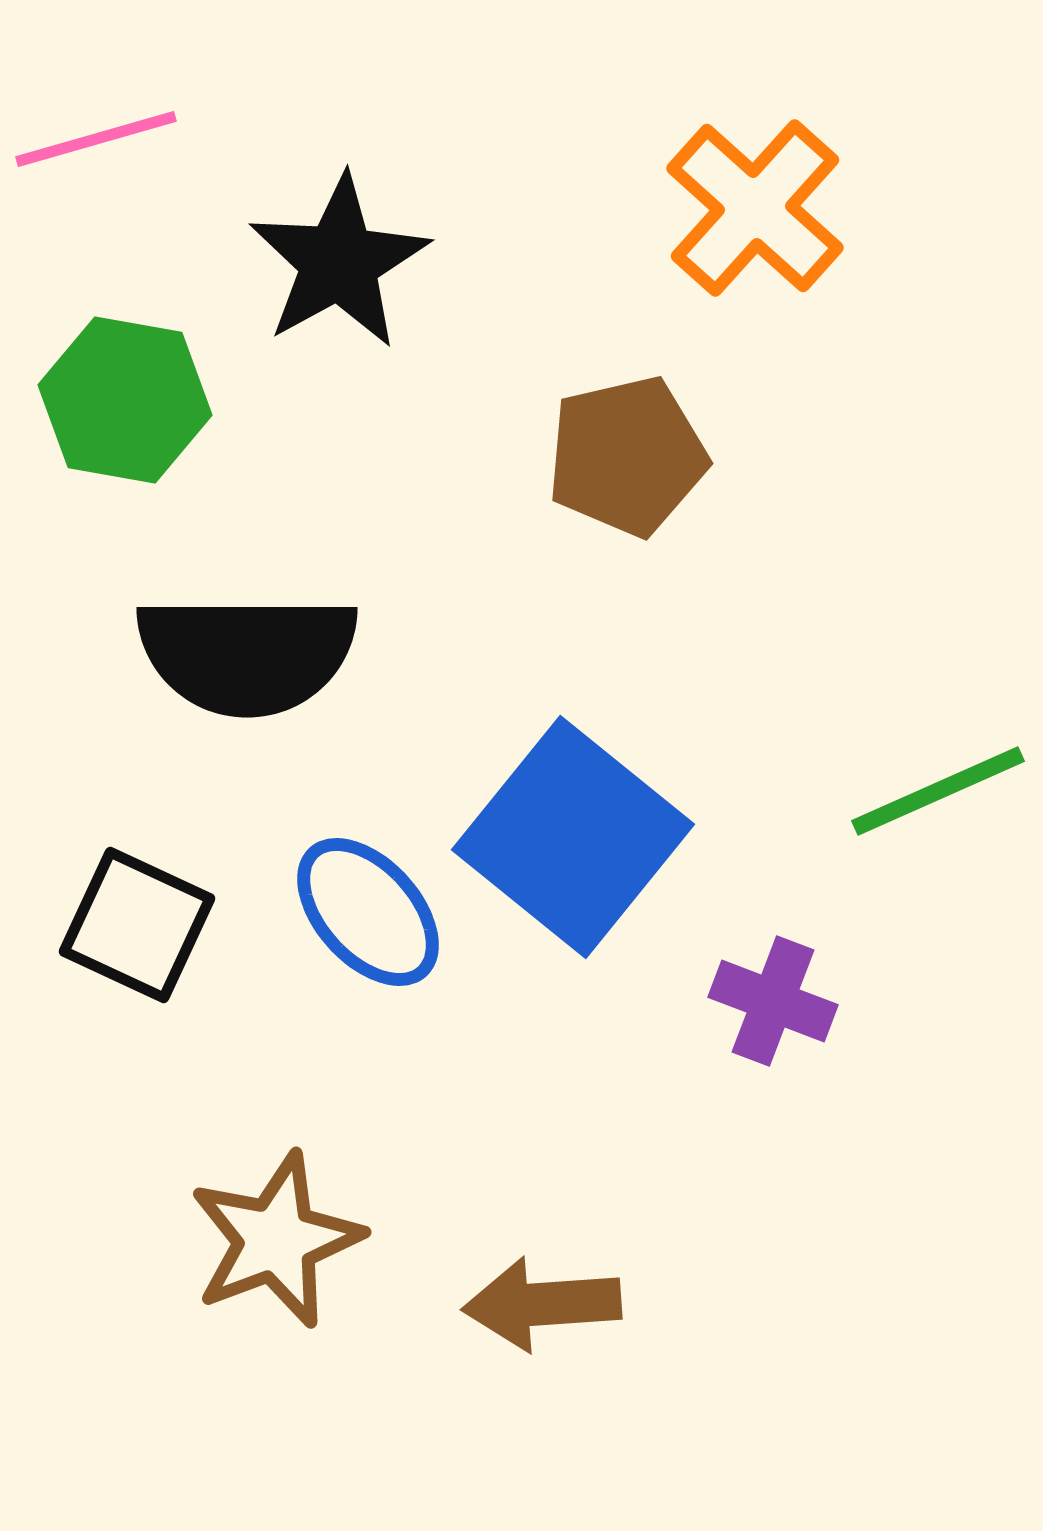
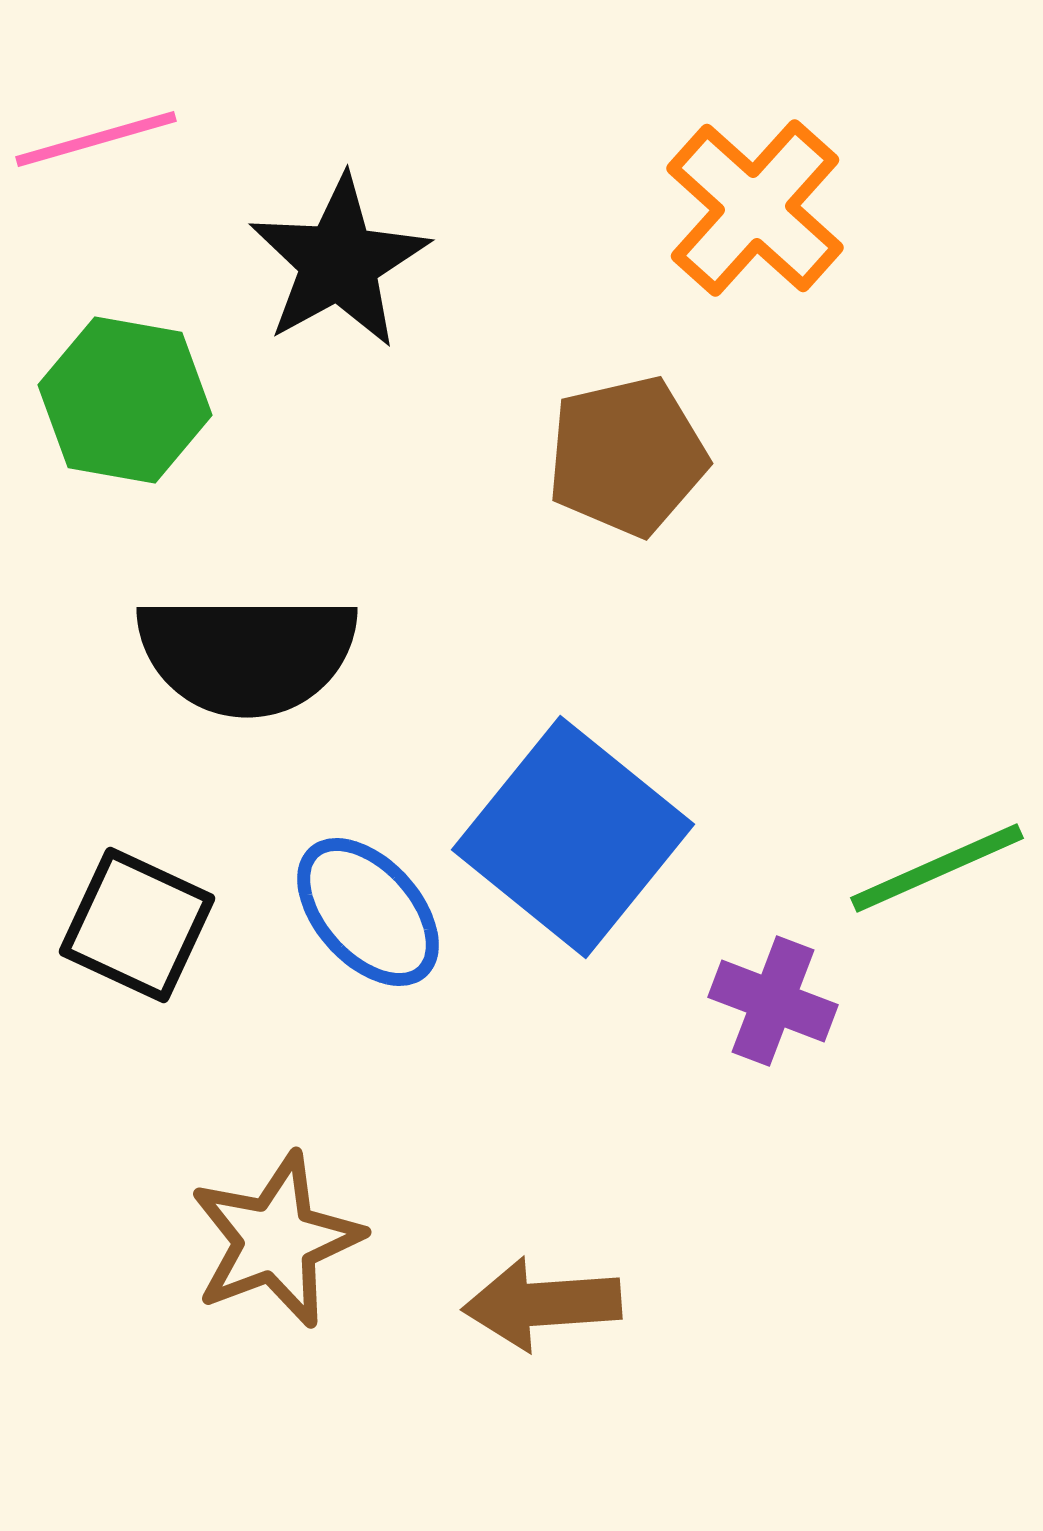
green line: moved 1 px left, 77 px down
